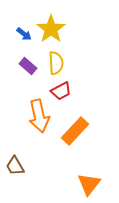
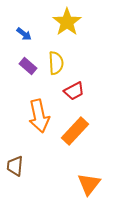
yellow star: moved 16 px right, 7 px up
red trapezoid: moved 13 px right
brown trapezoid: rotated 35 degrees clockwise
